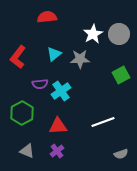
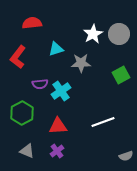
red semicircle: moved 15 px left, 6 px down
cyan triangle: moved 2 px right, 5 px up; rotated 21 degrees clockwise
gray star: moved 1 px right, 4 px down
gray semicircle: moved 5 px right, 2 px down
